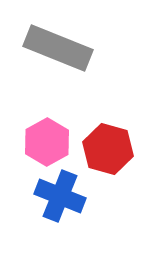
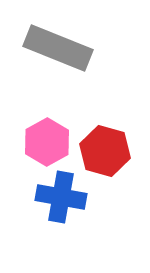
red hexagon: moved 3 px left, 2 px down
blue cross: moved 1 px right, 1 px down; rotated 12 degrees counterclockwise
